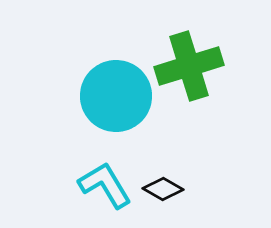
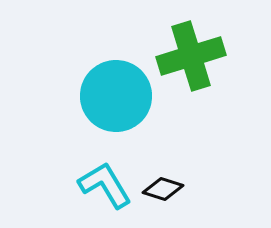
green cross: moved 2 px right, 10 px up
black diamond: rotated 12 degrees counterclockwise
